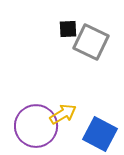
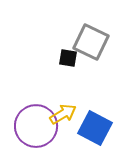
black square: moved 29 px down; rotated 12 degrees clockwise
blue square: moved 5 px left, 6 px up
